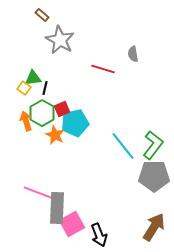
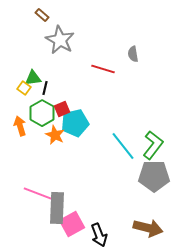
orange arrow: moved 6 px left, 5 px down
pink line: moved 1 px down
brown arrow: moved 6 px left, 1 px down; rotated 72 degrees clockwise
